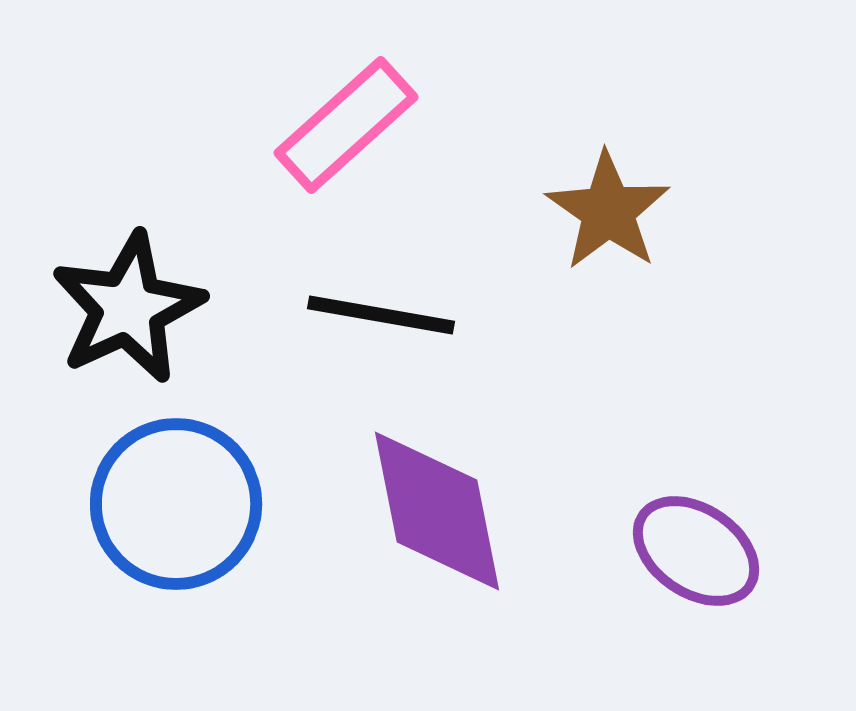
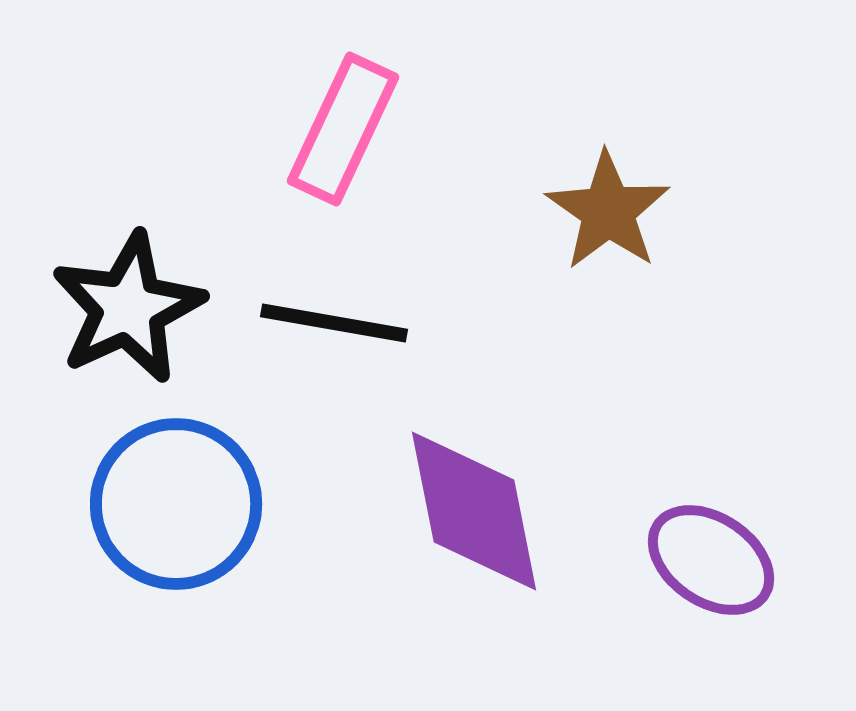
pink rectangle: moved 3 px left, 4 px down; rotated 23 degrees counterclockwise
black line: moved 47 px left, 8 px down
purple diamond: moved 37 px right
purple ellipse: moved 15 px right, 9 px down
